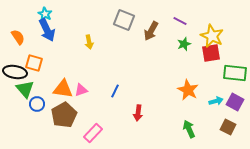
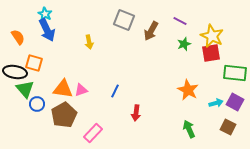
cyan arrow: moved 2 px down
red arrow: moved 2 px left
